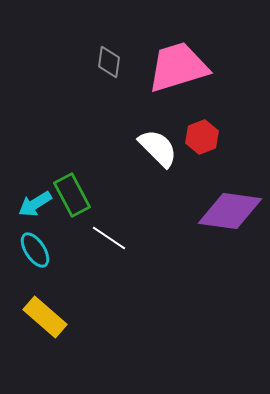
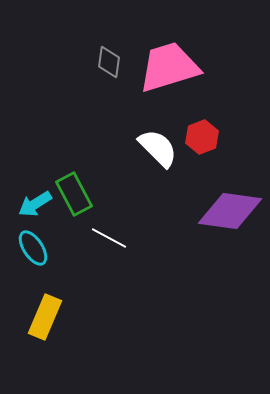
pink trapezoid: moved 9 px left
green rectangle: moved 2 px right, 1 px up
white line: rotated 6 degrees counterclockwise
cyan ellipse: moved 2 px left, 2 px up
yellow rectangle: rotated 72 degrees clockwise
